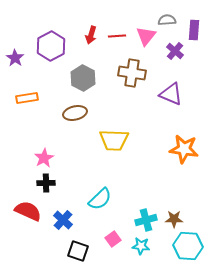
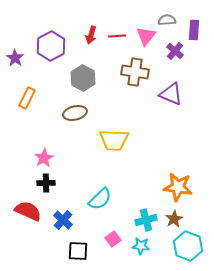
brown cross: moved 3 px right, 1 px up
orange rectangle: rotated 55 degrees counterclockwise
orange star: moved 6 px left, 38 px down
brown star: rotated 30 degrees counterclockwise
cyan hexagon: rotated 16 degrees clockwise
black square: rotated 15 degrees counterclockwise
